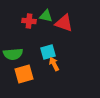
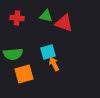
red cross: moved 12 px left, 3 px up
